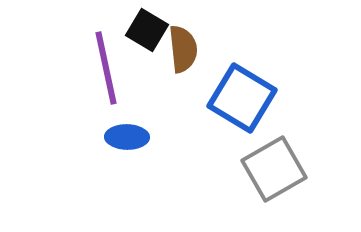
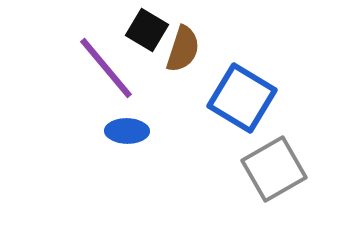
brown semicircle: rotated 24 degrees clockwise
purple line: rotated 28 degrees counterclockwise
blue ellipse: moved 6 px up
